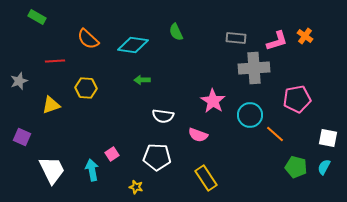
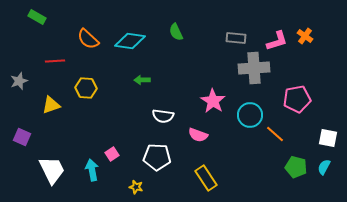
cyan diamond: moved 3 px left, 4 px up
